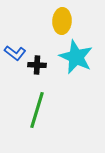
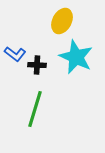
yellow ellipse: rotated 25 degrees clockwise
blue L-shape: moved 1 px down
green line: moved 2 px left, 1 px up
